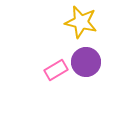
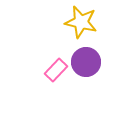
pink rectangle: rotated 15 degrees counterclockwise
